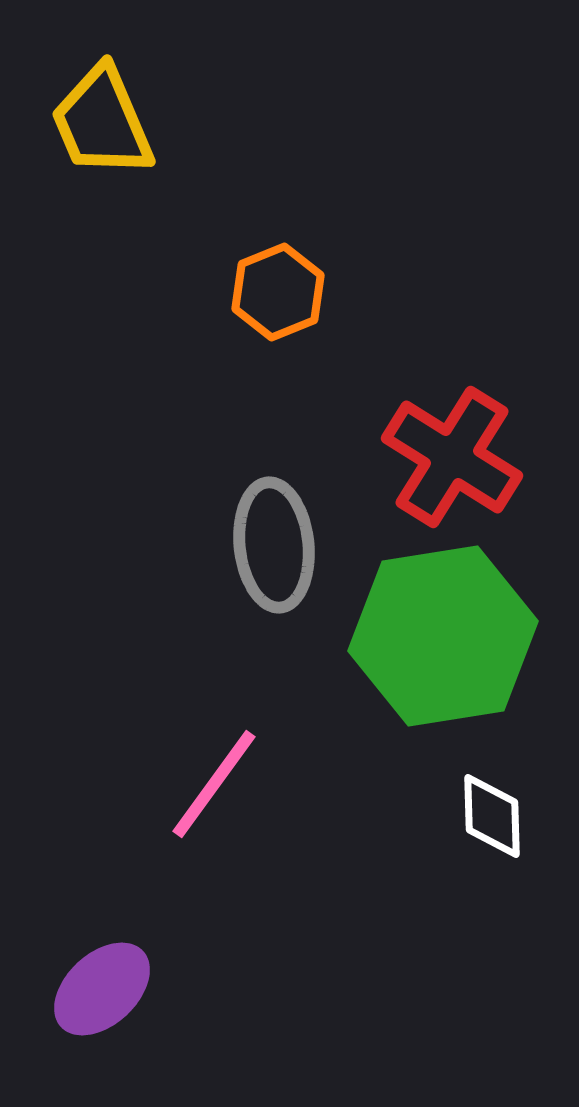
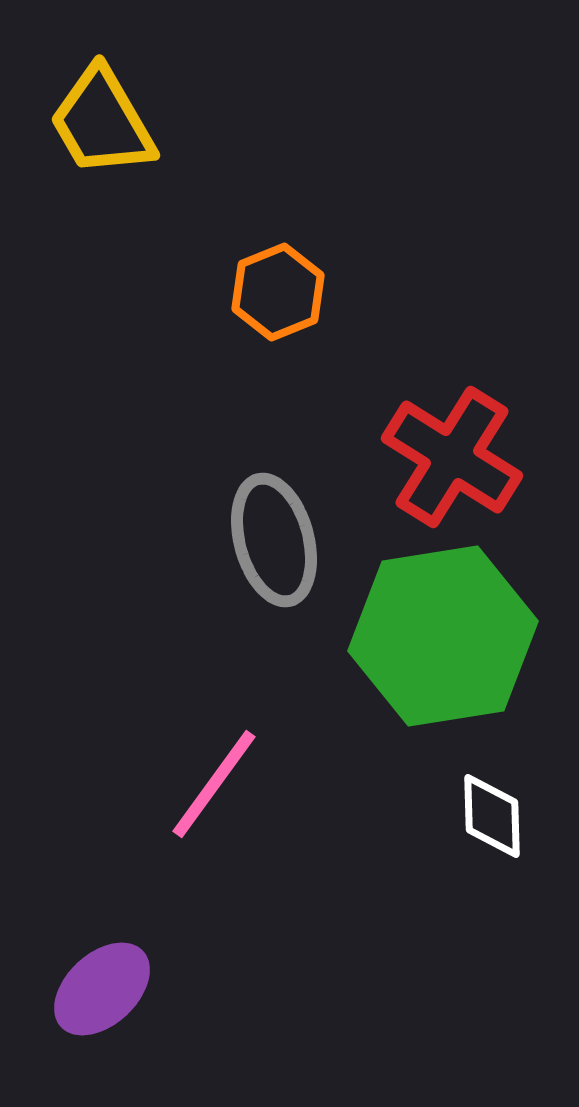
yellow trapezoid: rotated 7 degrees counterclockwise
gray ellipse: moved 5 px up; rotated 9 degrees counterclockwise
